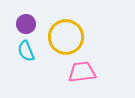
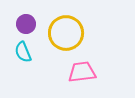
yellow circle: moved 4 px up
cyan semicircle: moved 3 px left, 1 px down
